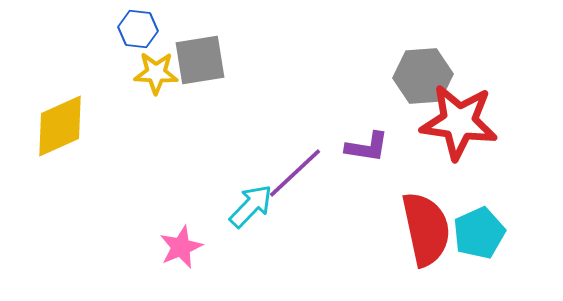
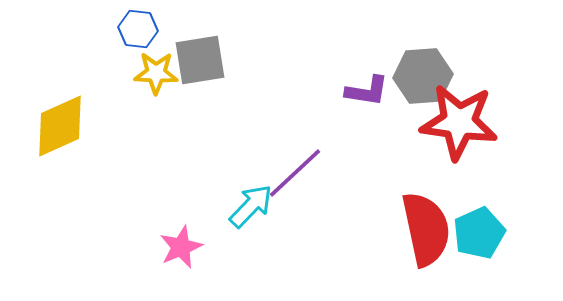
purple L-shape: moved 56 px up
